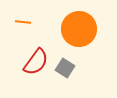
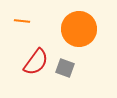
orange line: moved 1 px left, 1 px up
gray square: rotated 12 degrees counterclockwise
